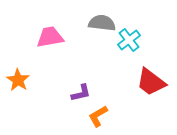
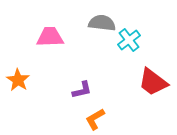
pink trapezoid: rotated 8 degrees clockwise
red trapezoid: moved 2 px right
purple L-shape: moved 1 px right, 3 px up
orange L-shape: moved 3 px left, 3 px down
